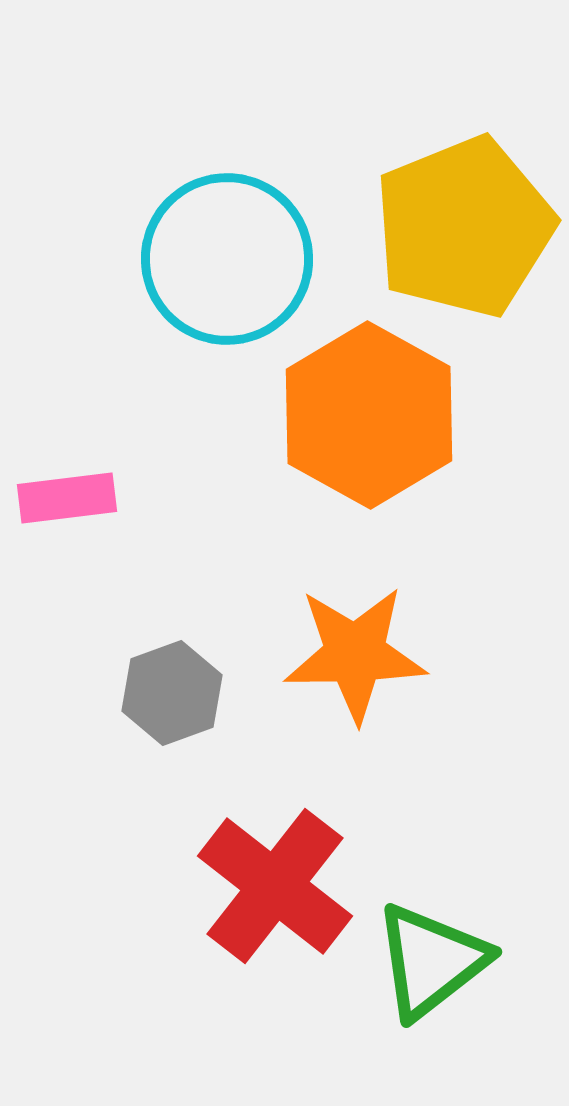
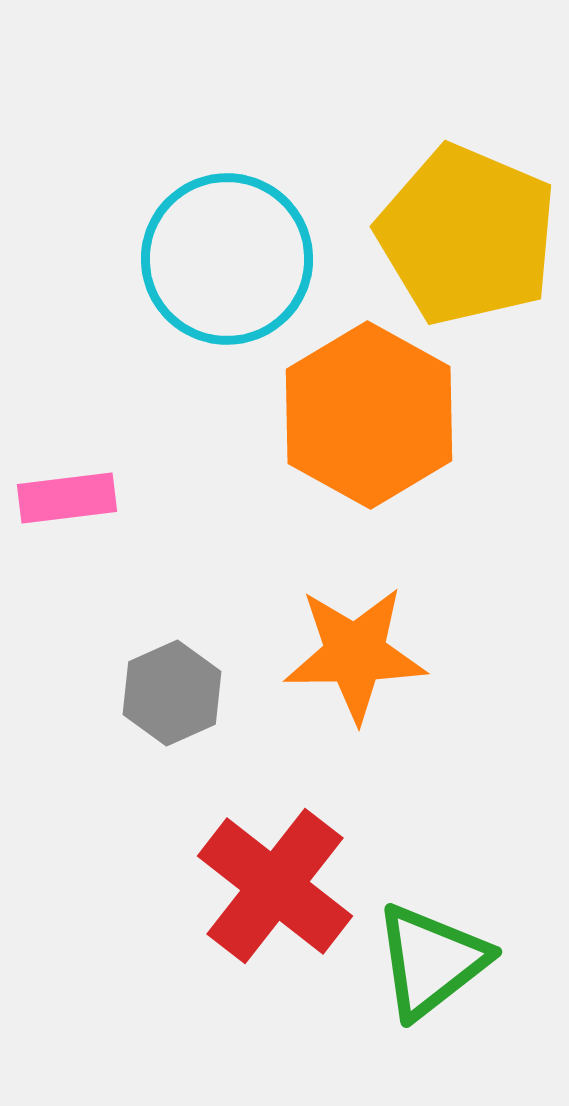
yellow pentagon: moved 3 px right, 8 px down; rotated 27 degrees counterclockwise
gray hexagon: rotated 4 degrees counterclockwise
